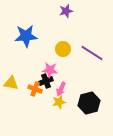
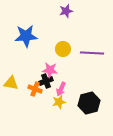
purple line: rotated 30 degrees counterclockwise
